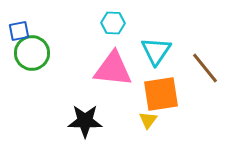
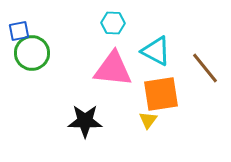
cyan triangle: rotated 36 degrees counterclockwise
